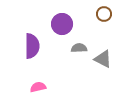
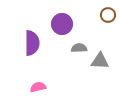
brown circle: moved 4 px right, 1 px down
purple semicircle: moved 3 px up
gray triangle: moved 3 px left, 2 px down; rotated 24 degrees counterclockwise
